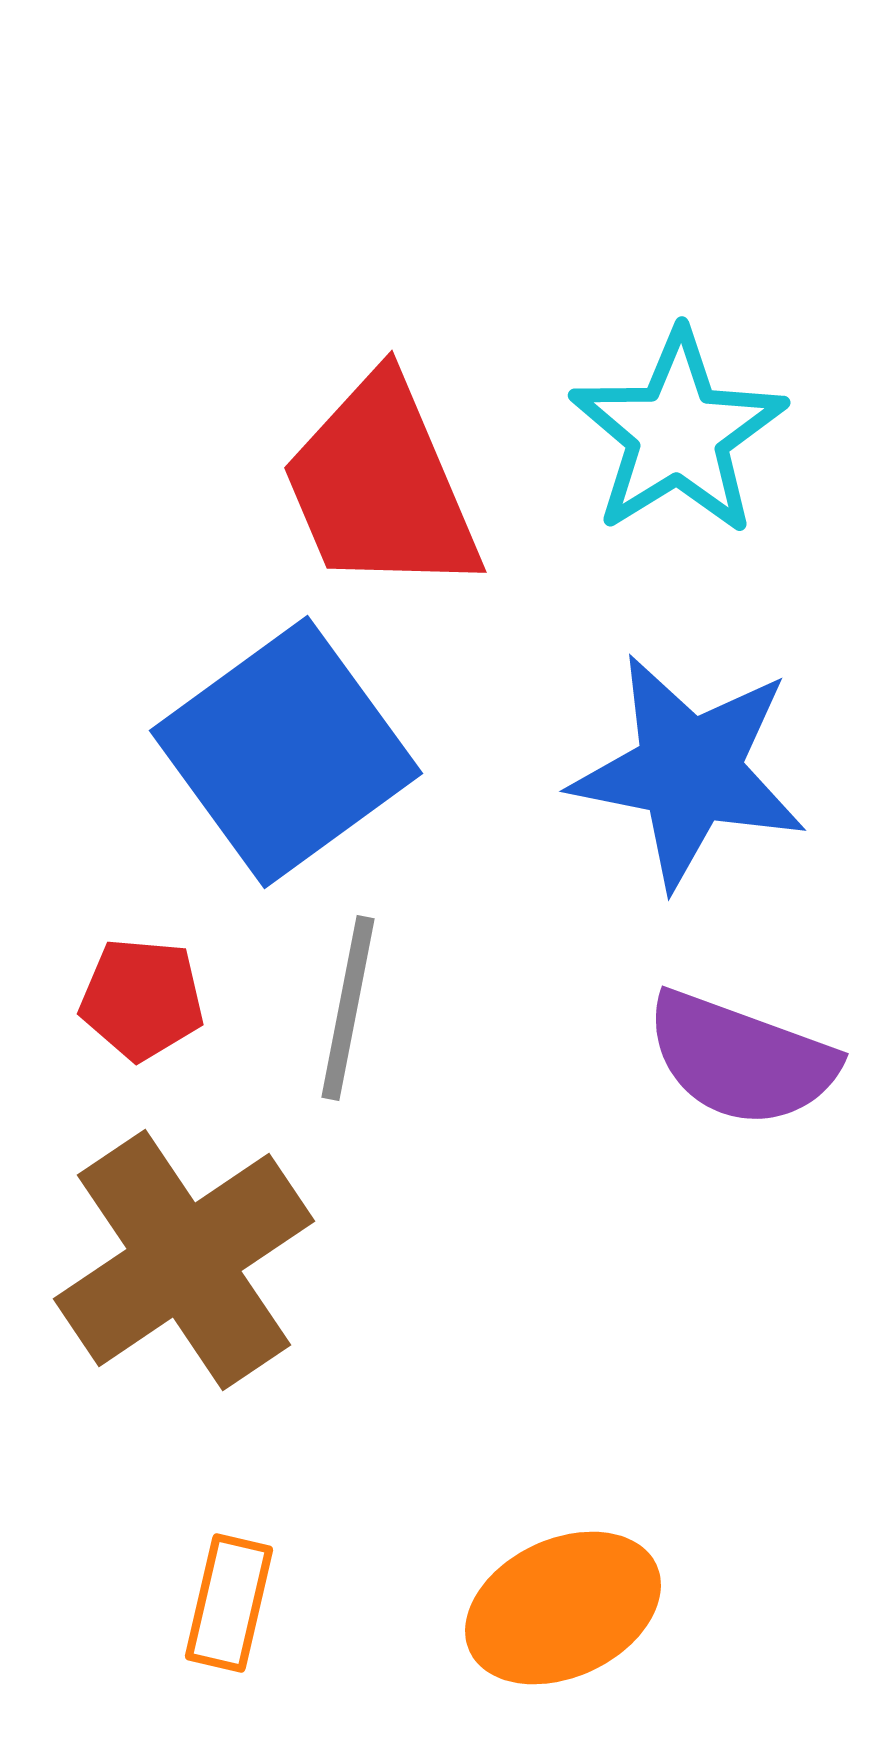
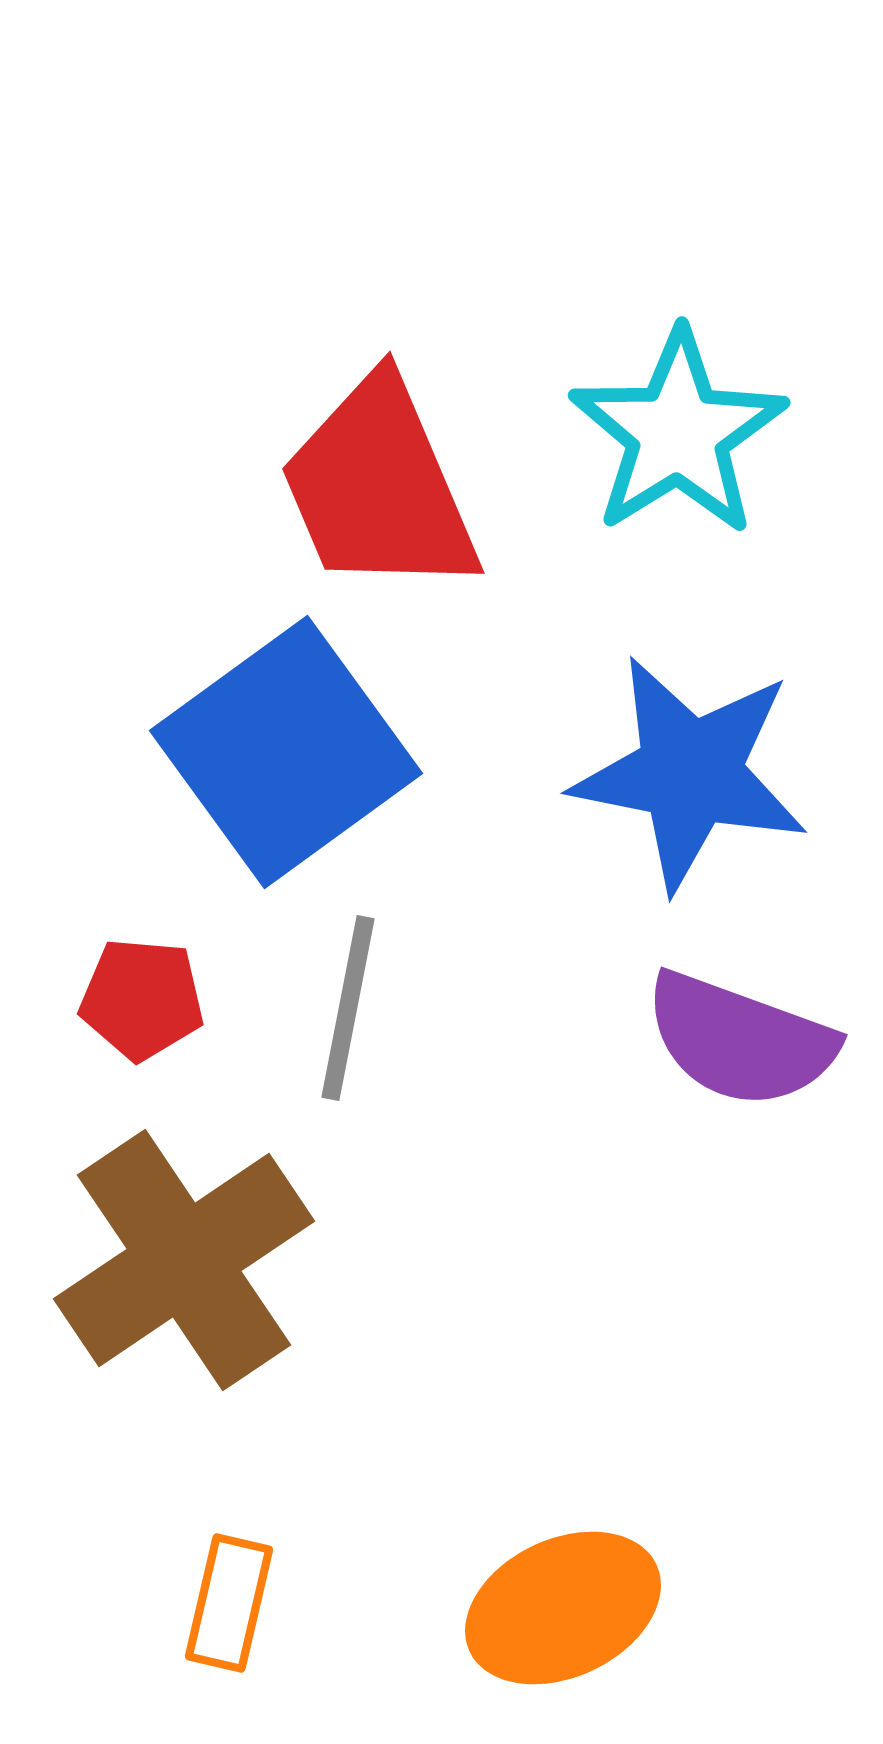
red trapezoid: moved 2 px left, 1 px down
blue star: moved 1 px right, 2 px down
purple semicircle: moved 1 px left, 19 px up
